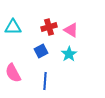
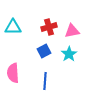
pink triangle: moved 1 px right, 1 px down; rotated 42 degrees counterclockwise
blue square: moved 3 px right
pink semicircle: rotated 24 degrees clockwise
